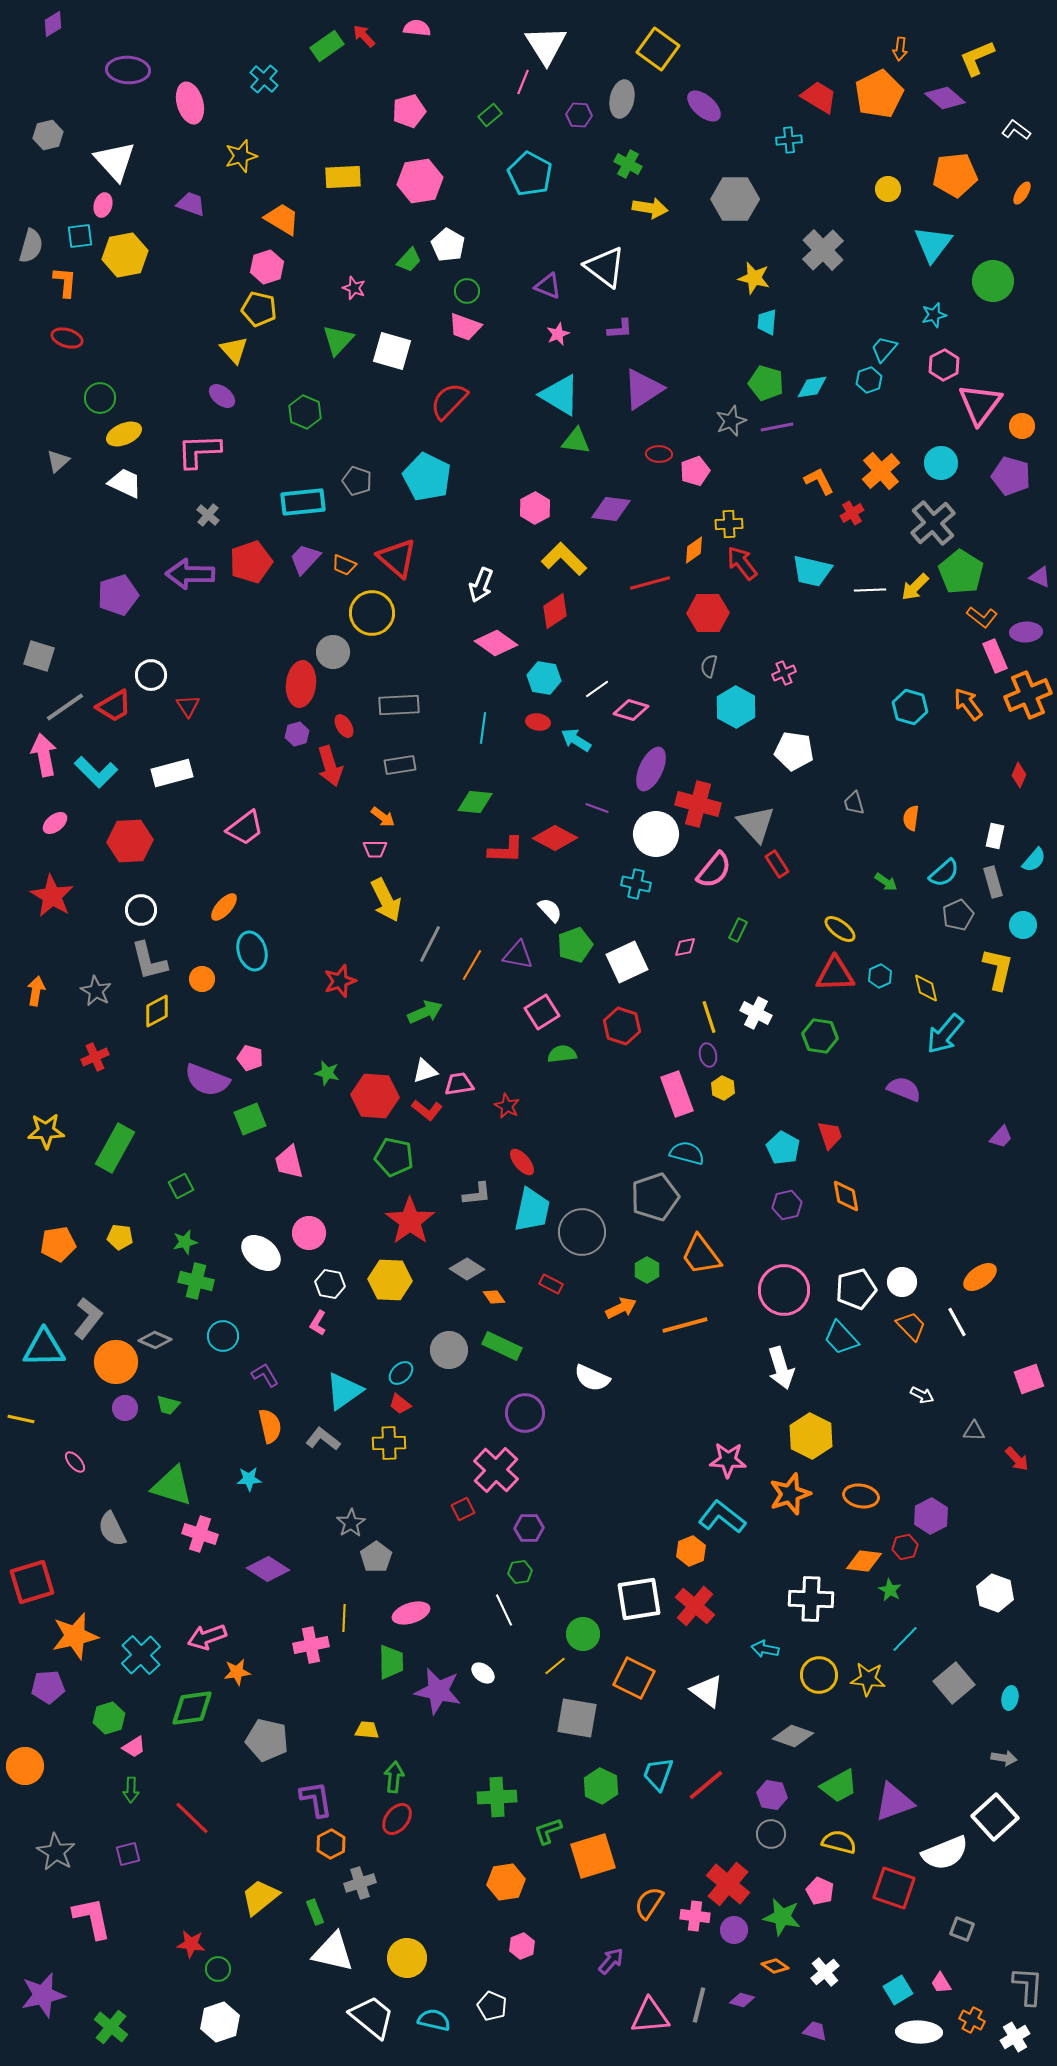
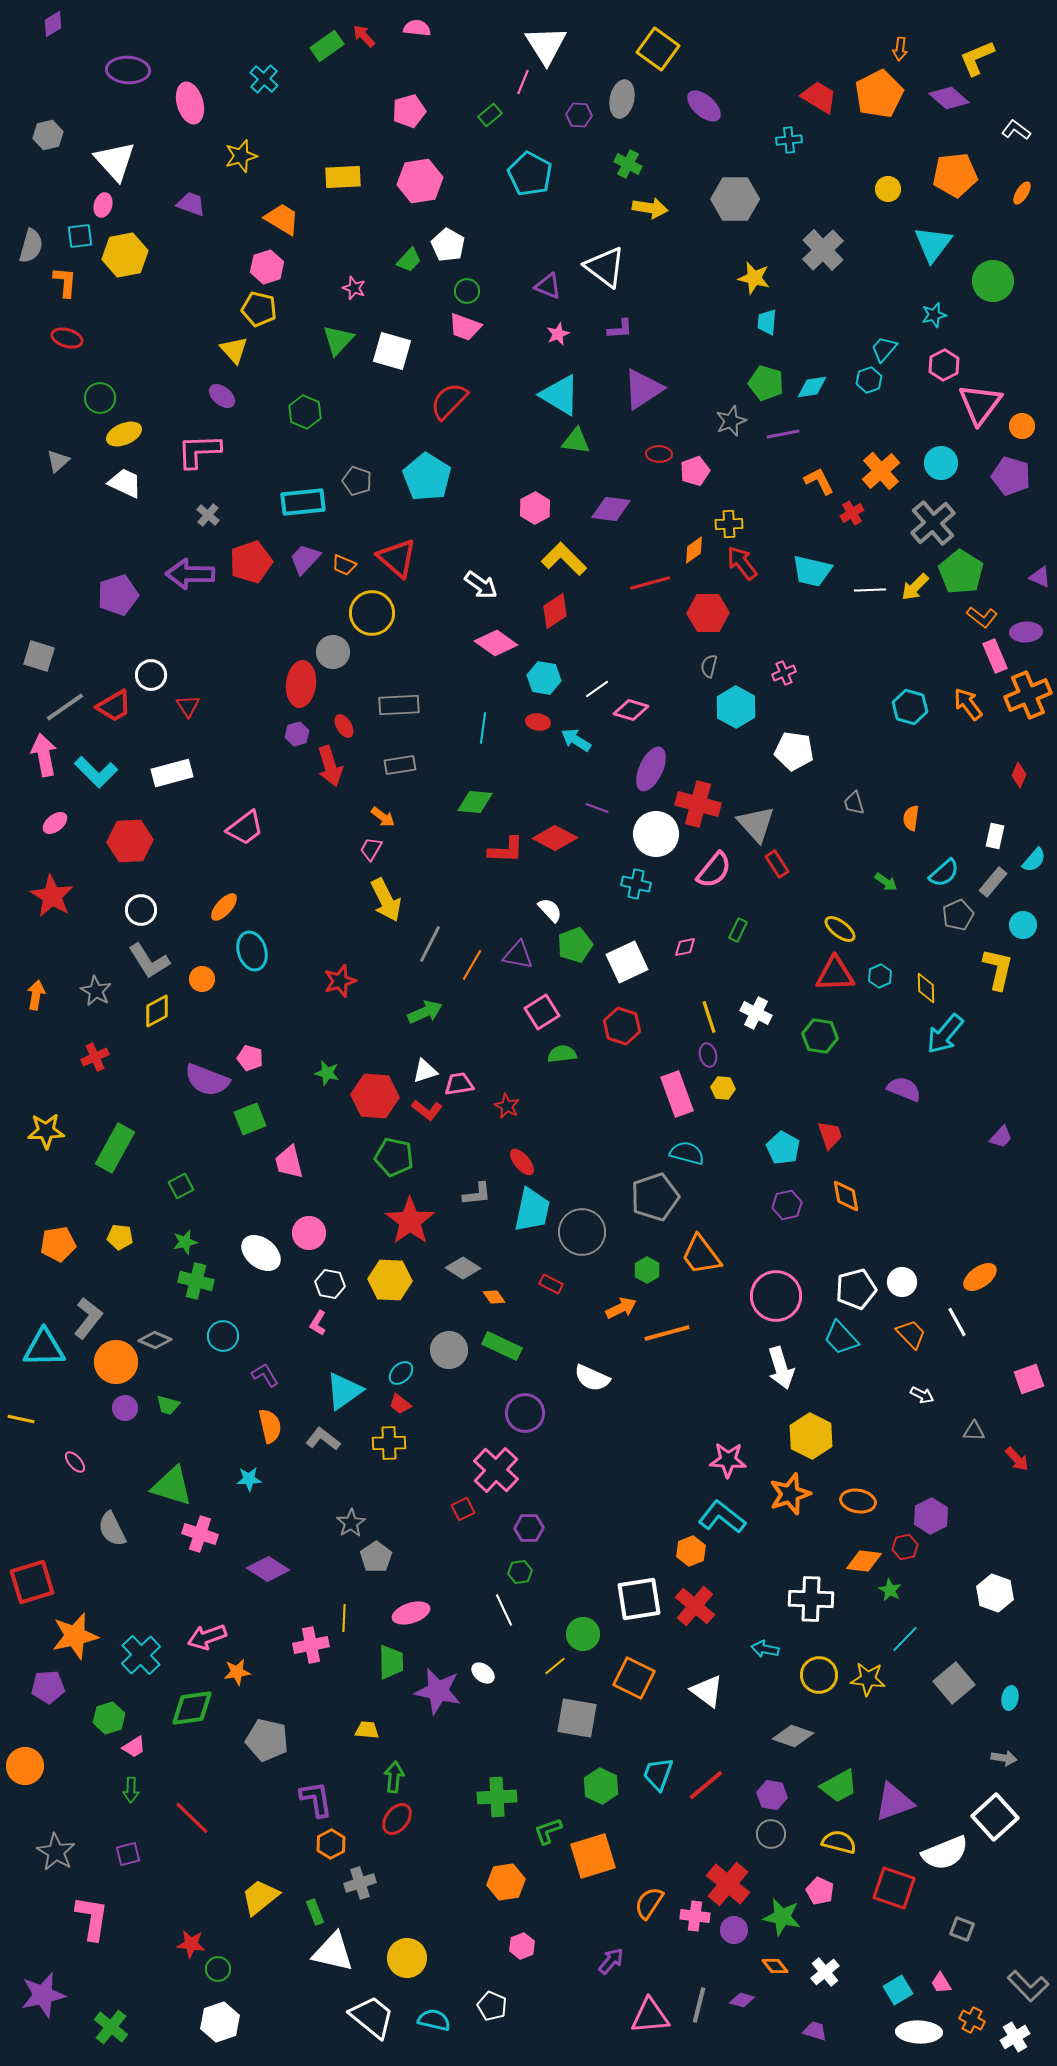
purple diamond at (945, 98): moved 4 px right
purple line at (777, 427): moved 6 px right, 7 px down
cyan pentagon at (427, 477): rotated 6 degrees clockwise
white arrow at (481, 585): rotated 76 degrees counterclockwise
pink trapezoid at (375, 849): moved 4 px left; rotated 120 degrees clockwise
gray rectangle at (993, 882): rotated 56 degrees clockwise
gray L-shape at (149, 961): rotated 18 degrees counterclockwise
yellow diamond at (926, 988): rotated 12 degrees clockwise
orange arrow at (36, 991): moved 4 px down
yellow hexagon at (723, 1088): rotated 20 degrees counterclockwise
gray diamond at (467, 1269): moved 4 px left, 1 px up
pink circle at (784, 1290): moved 8 px left, 6 px down
orange line at (685, 1325): moved 18 px left, 8 px down
orange trapezoid at (911, 1326): moved 8 px down
orange ellipse at (861, 1496): moved 3 px left, 5 px down
pink L-shape at (92, 1918): rotated 21 degrees clockwise
orange diamond at (775, 1966): rotated 16 degrees clockwise
gray L-shape at (1028, 1986): rotated 132 degrees clockwise
